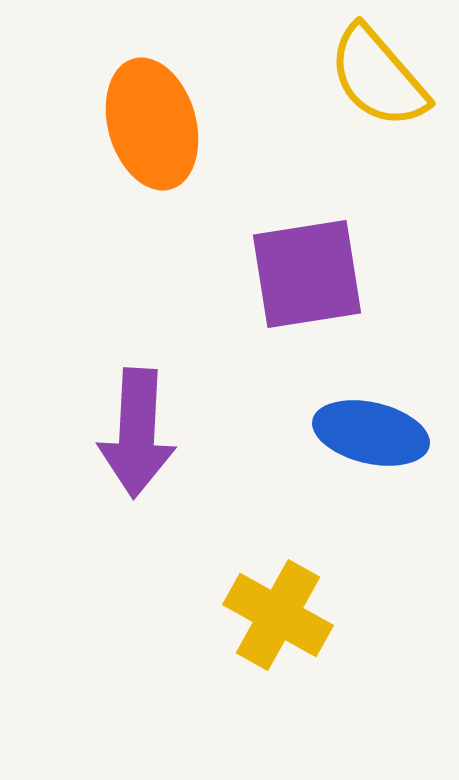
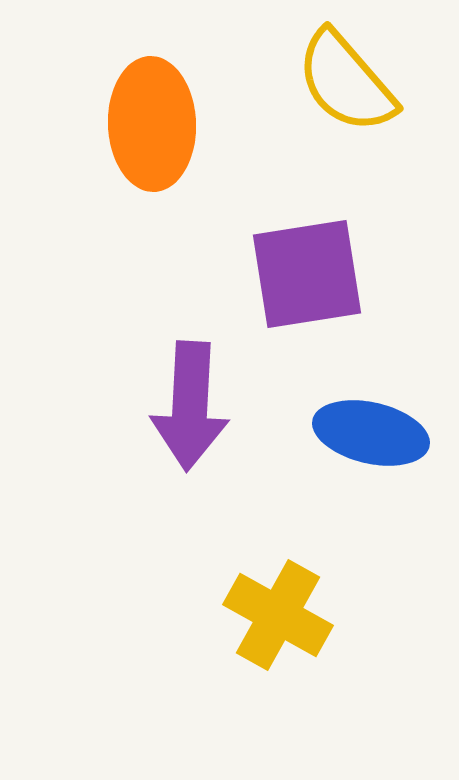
yellow semicircle: moved 32 px left, 5 px down
orange ellipse: rotated 14 degrees clockwise
purple arrow: moved 53 px right, 27 px up
